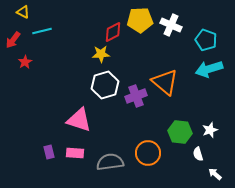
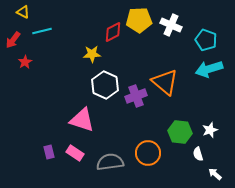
yellow pentagon: moved 1 px left
yellow star: moved 9 px left
white hexagon: rotated 20 degrees counterclockwise
pink triangle: moved 3 px right
pink rectangle: rotated 30 degrees clockwise
